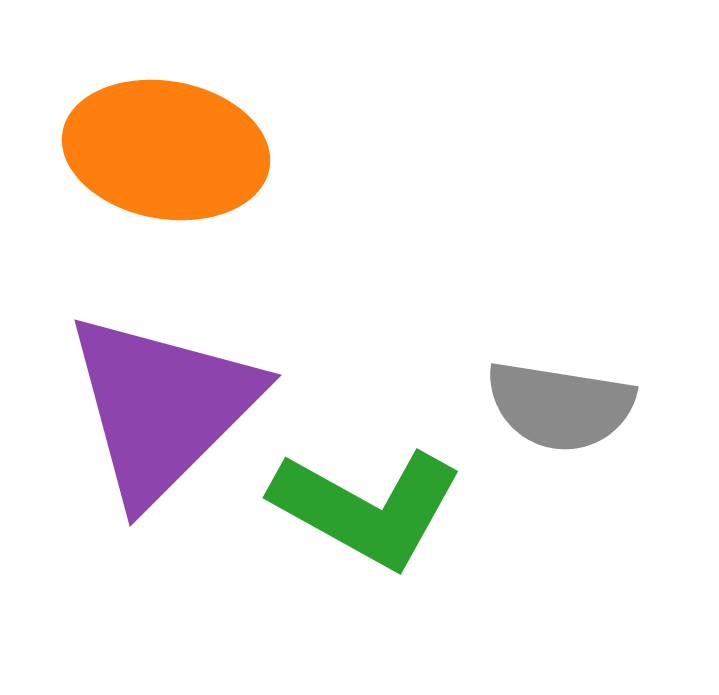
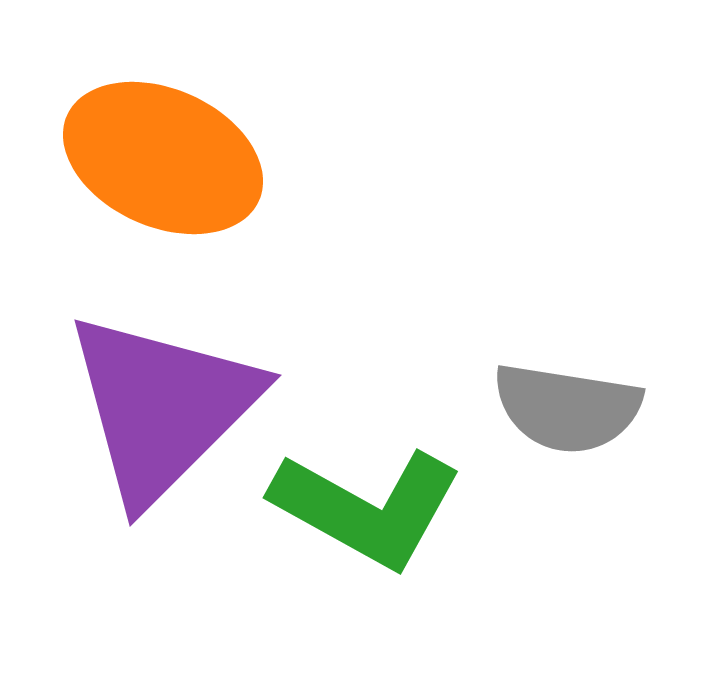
orange ellipse: moved 3 px left, 8 px down; rotated 14 degrees clockwise
gray semicircle: moved 7 px right, 2 px down
